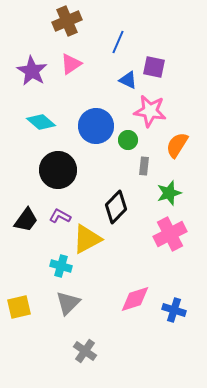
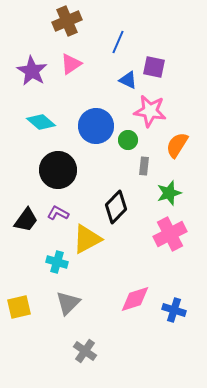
purple L-shape: moved 2 px left, 3 px up
cyan cross: moved 4 px left, 4 px up
